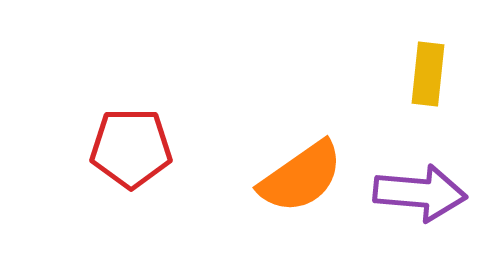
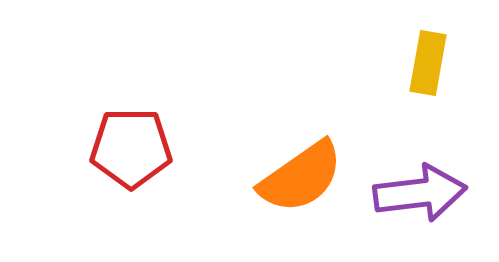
yellow rectangle: moved 11 px up; rotated 4 degrees clockwise
purple arrow: rotated 12 degrees counterclockwise
